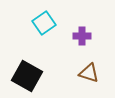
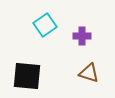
cyan square: moved 1 px right, 2 px down
black square: rotated 24 degrees counterclockwise
